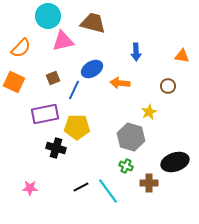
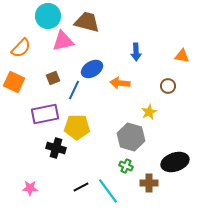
brown trapezoid: moved 6 px left, 1 px up
